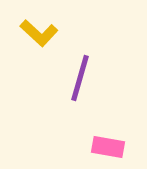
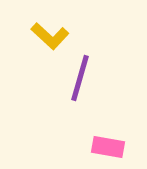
yellow L-shape: moved 11 px right, 3 px down
